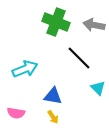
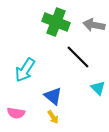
black line: moved 1 px left, 1 px up
cyan arrow: moved 1 px down; rotated 145 degrees clockwise
blue triangle: rotated 30 degrees clockwise
